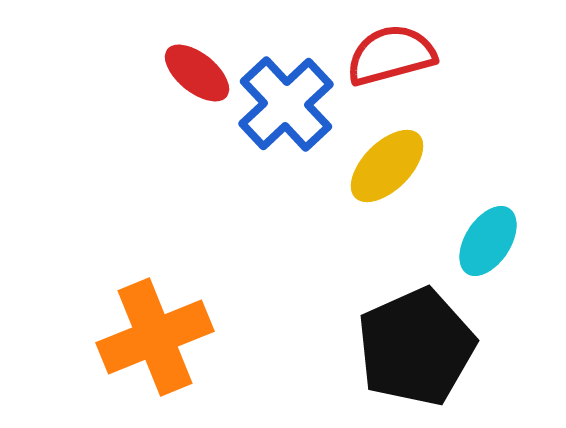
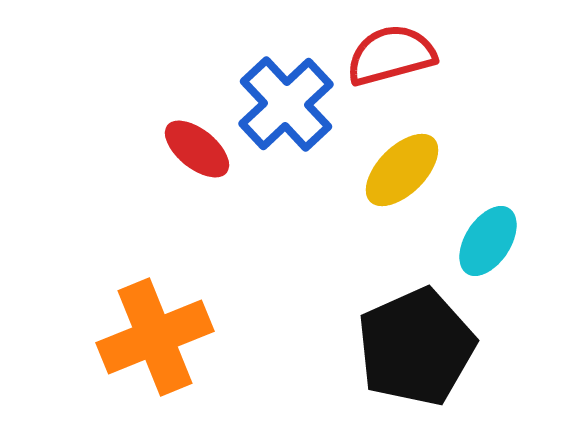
red ellipse: moved 76 px down
yellow ellipse: moved 15 px right, 4 px down
